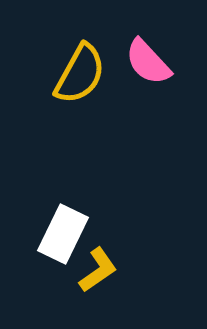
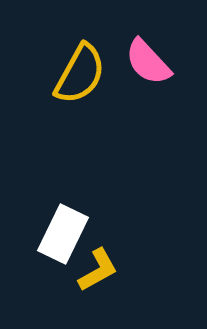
yellow L-shape: rotated 6 degrees clockwise
